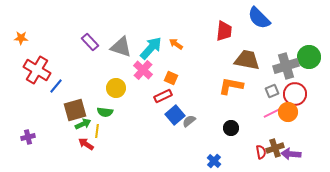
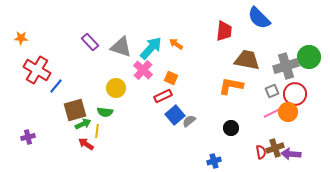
blue cross: rotated 32 degrees clockwise
